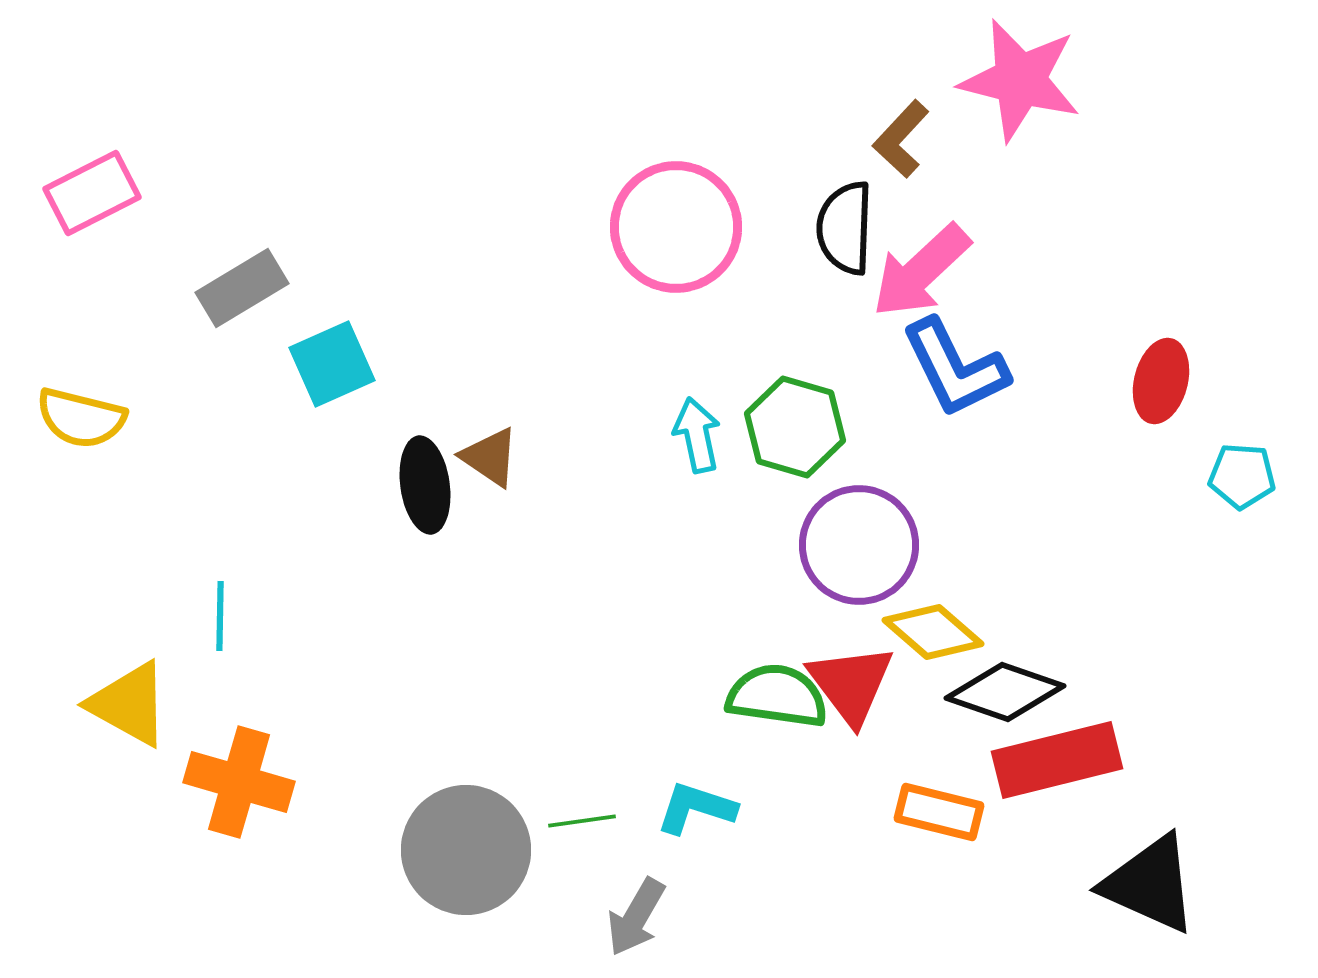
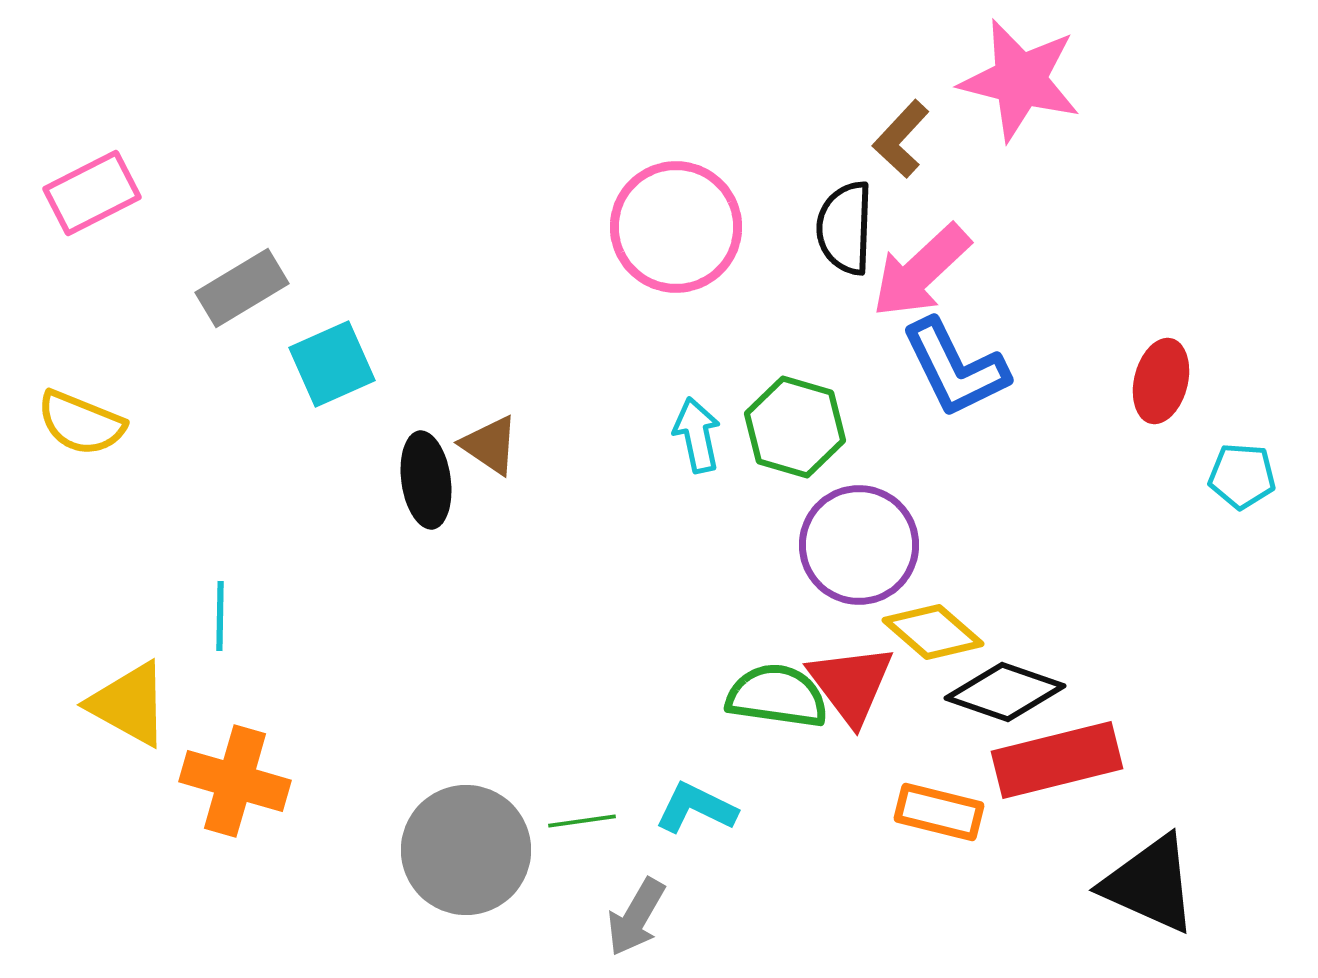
yellow semicircle: moved 5 px down; rotated 8 degrees clockwise
brown triangle: moved 12 px up
black ellipse: moved 1 px right, 5 px up
orange cross: moved 4 px left, 1 px up
cyan L-shape: rotated 8 degrees clockwise
